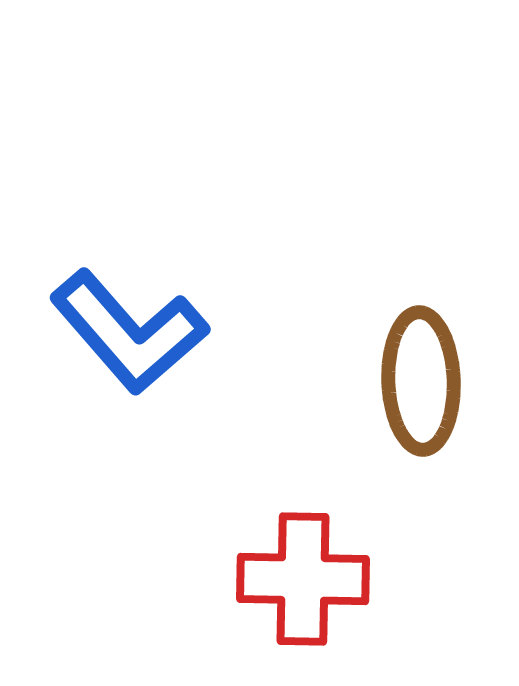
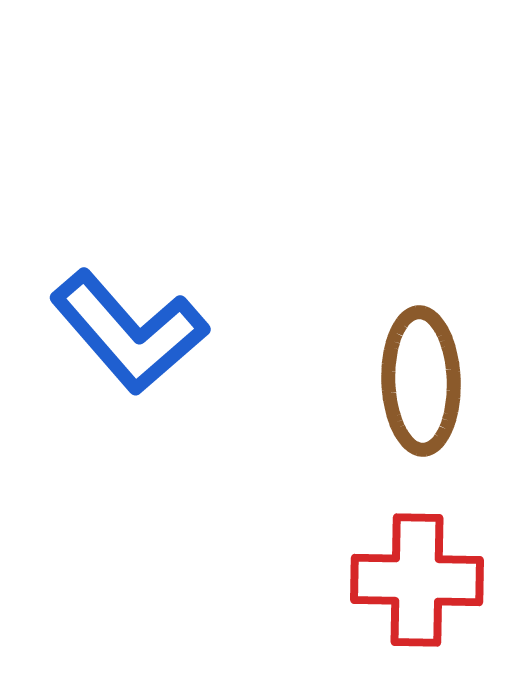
red cross: moved 114 px right, 1 px down
